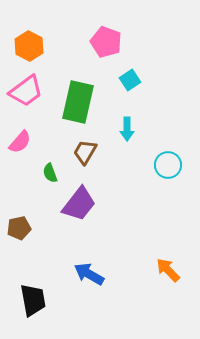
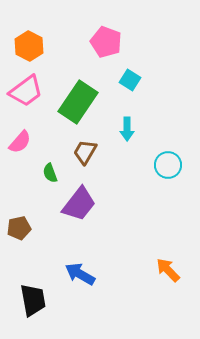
cyan square: rotated 25 degrees counterclockwise
green rectangle: rotated 21 degrees clockwise
blue arrow: moved 9 px left
